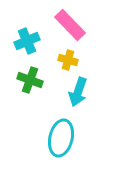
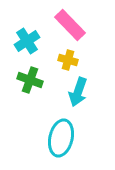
cyan cross: rotated 10 degrees counterclockwise
